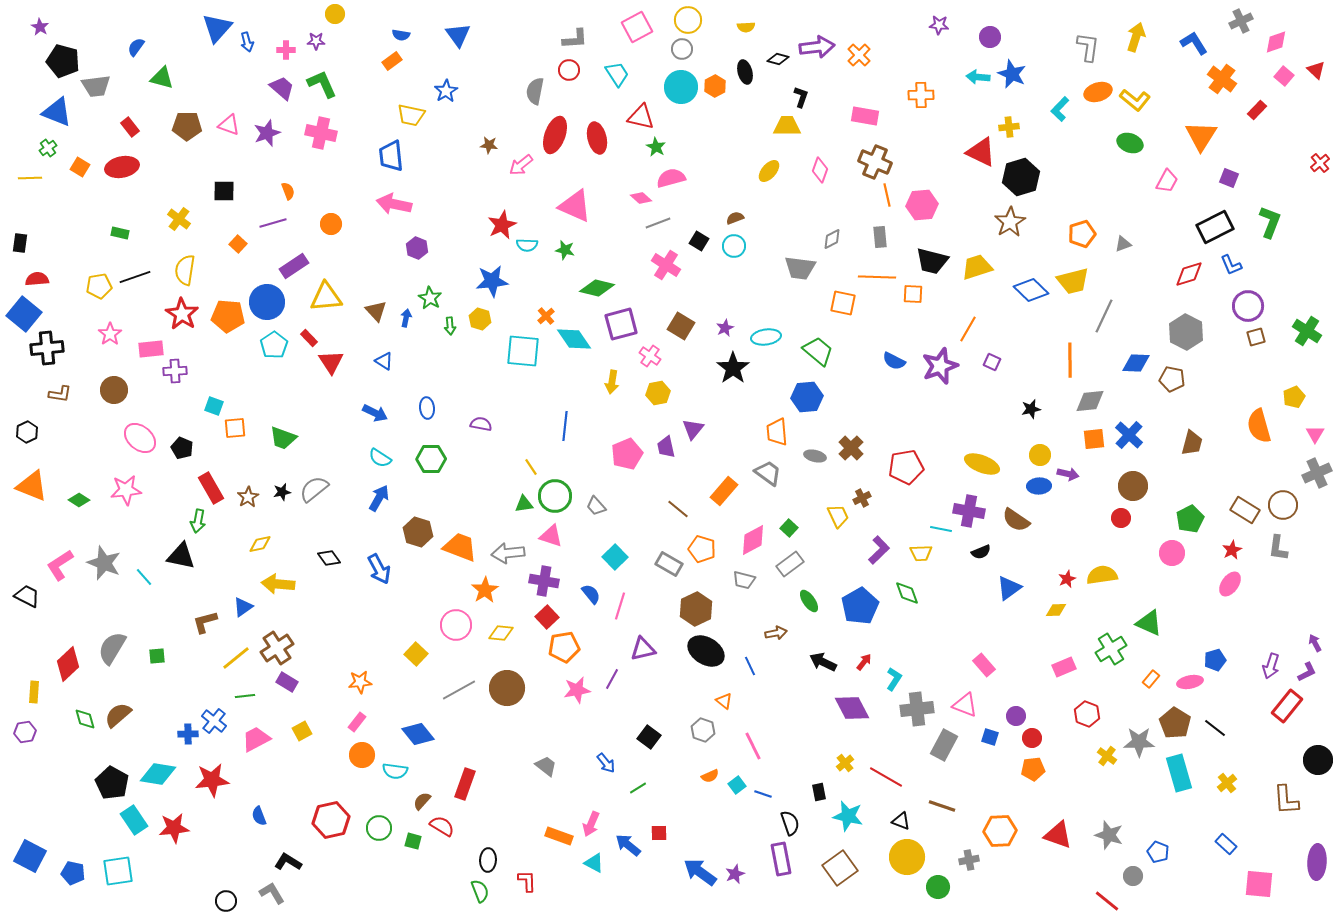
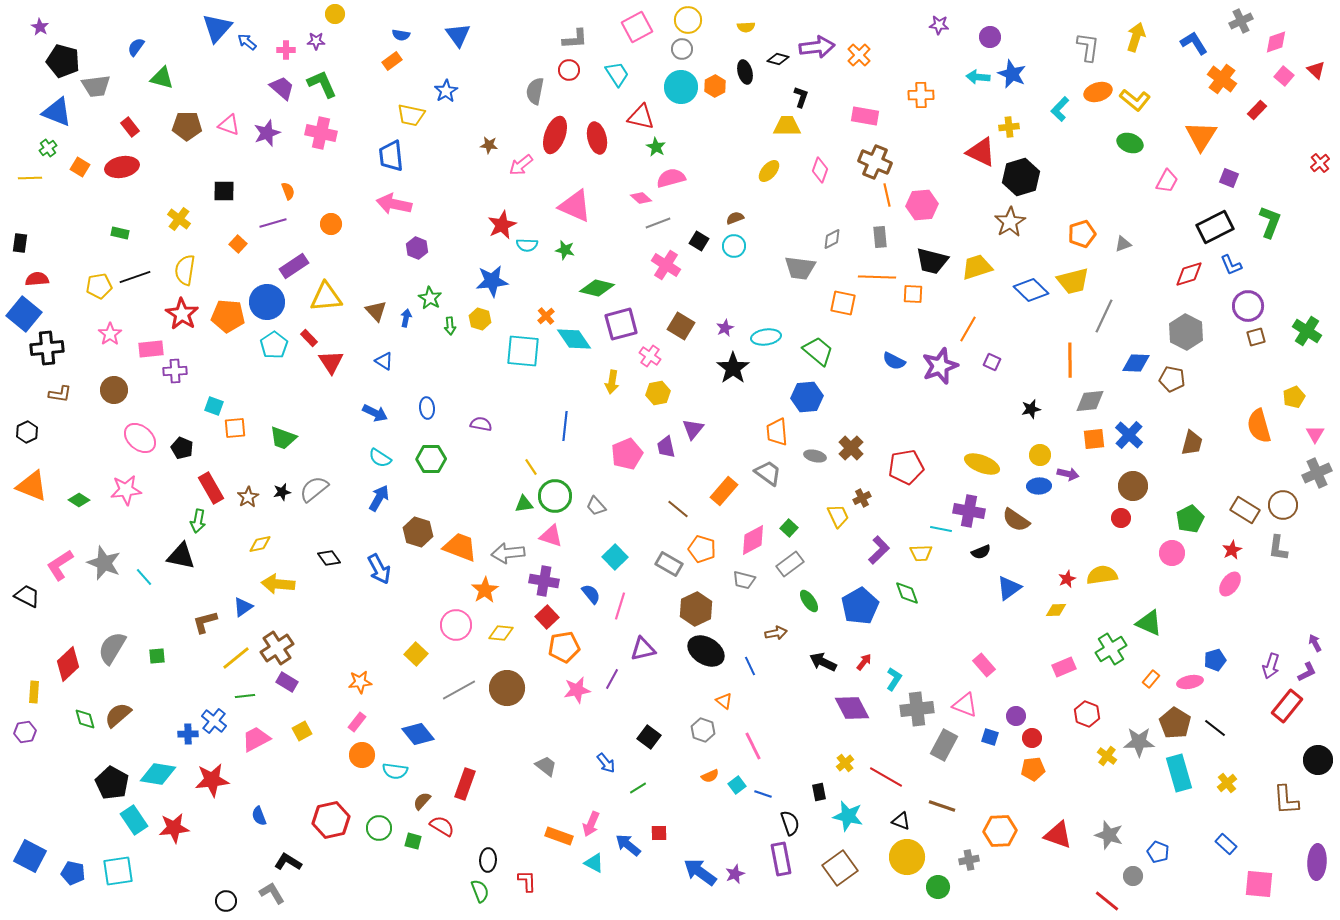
blue arrow at (247, 42): rotated 144 degrees clockwise
